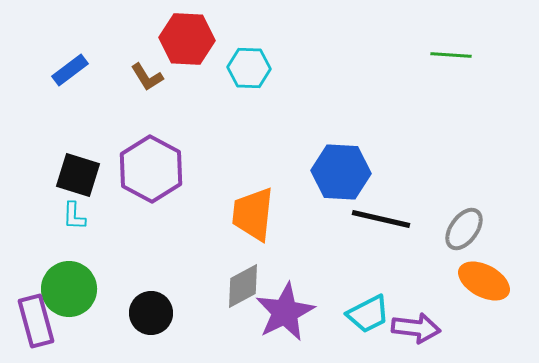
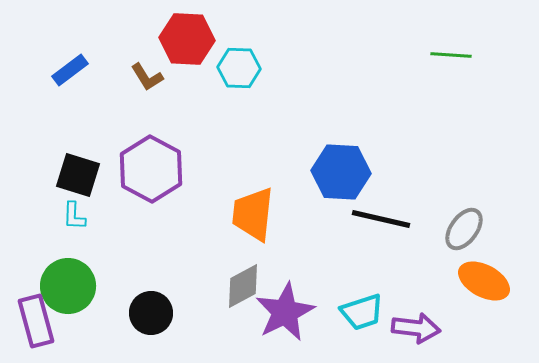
cyan hexagon: moved 10 px left
green circle: moved 1 px left, 3 px up
cyan trapezoid: moved 6 px left, 2 px up; rotated 9 degrees clockwise
